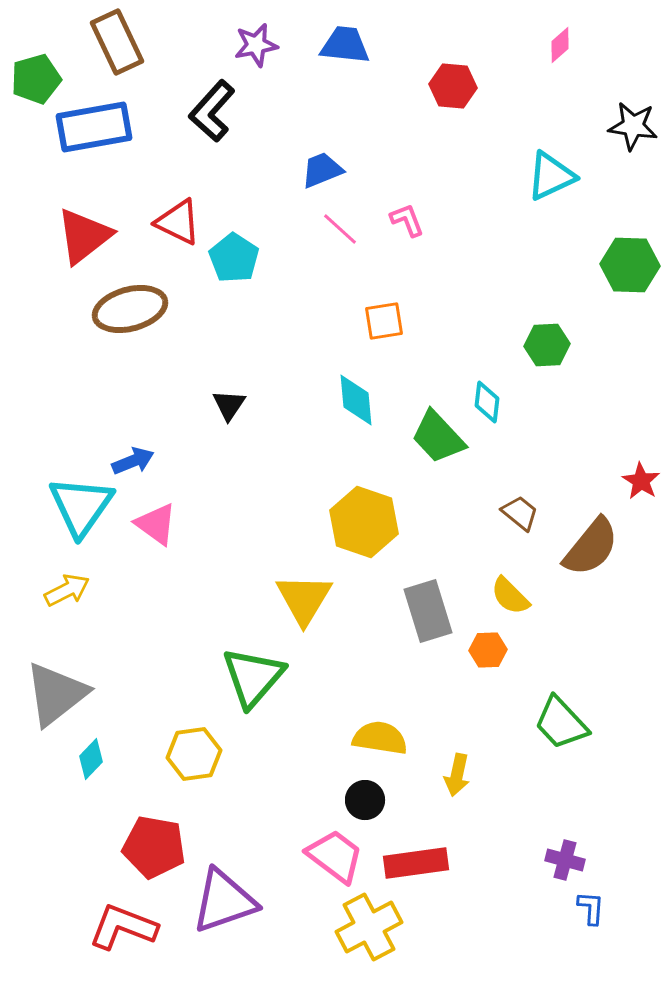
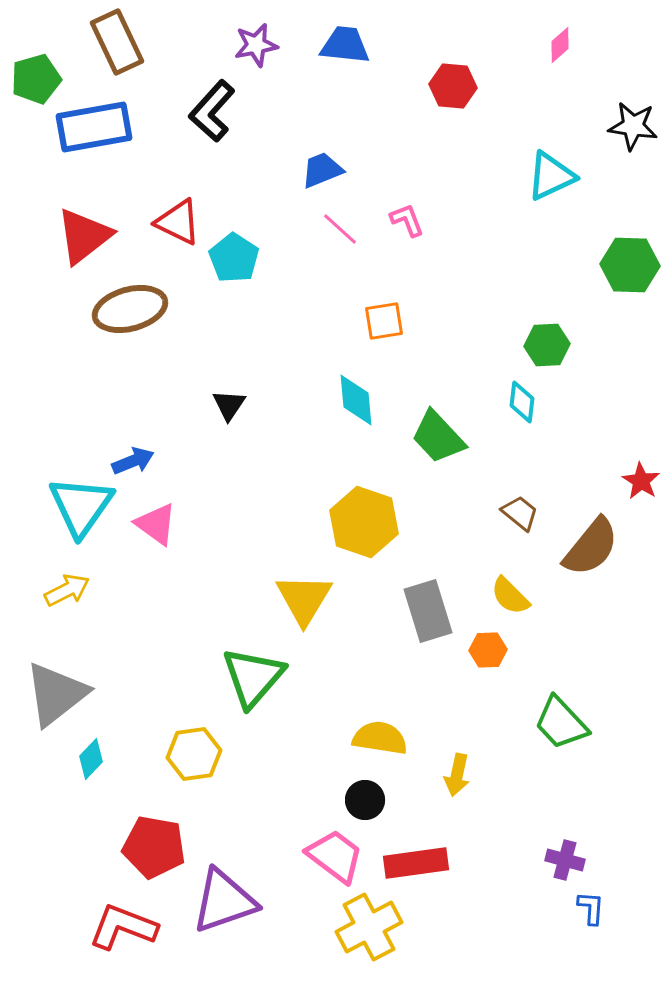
cyan diamond at (487, 402): moved 35 px right
